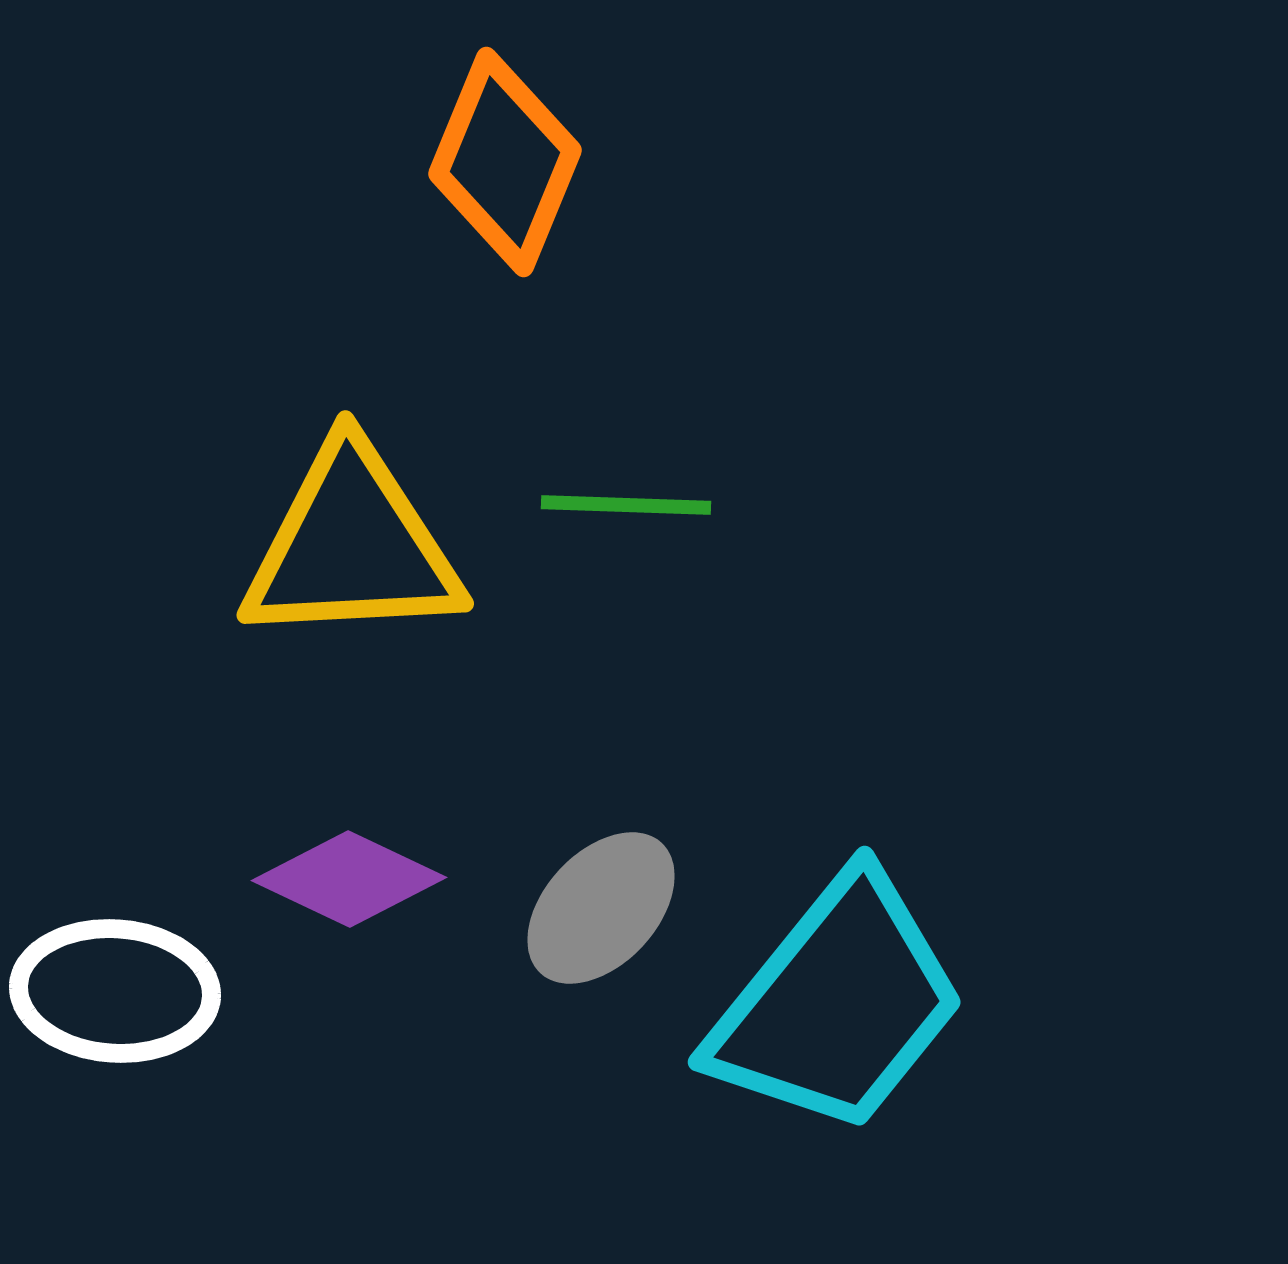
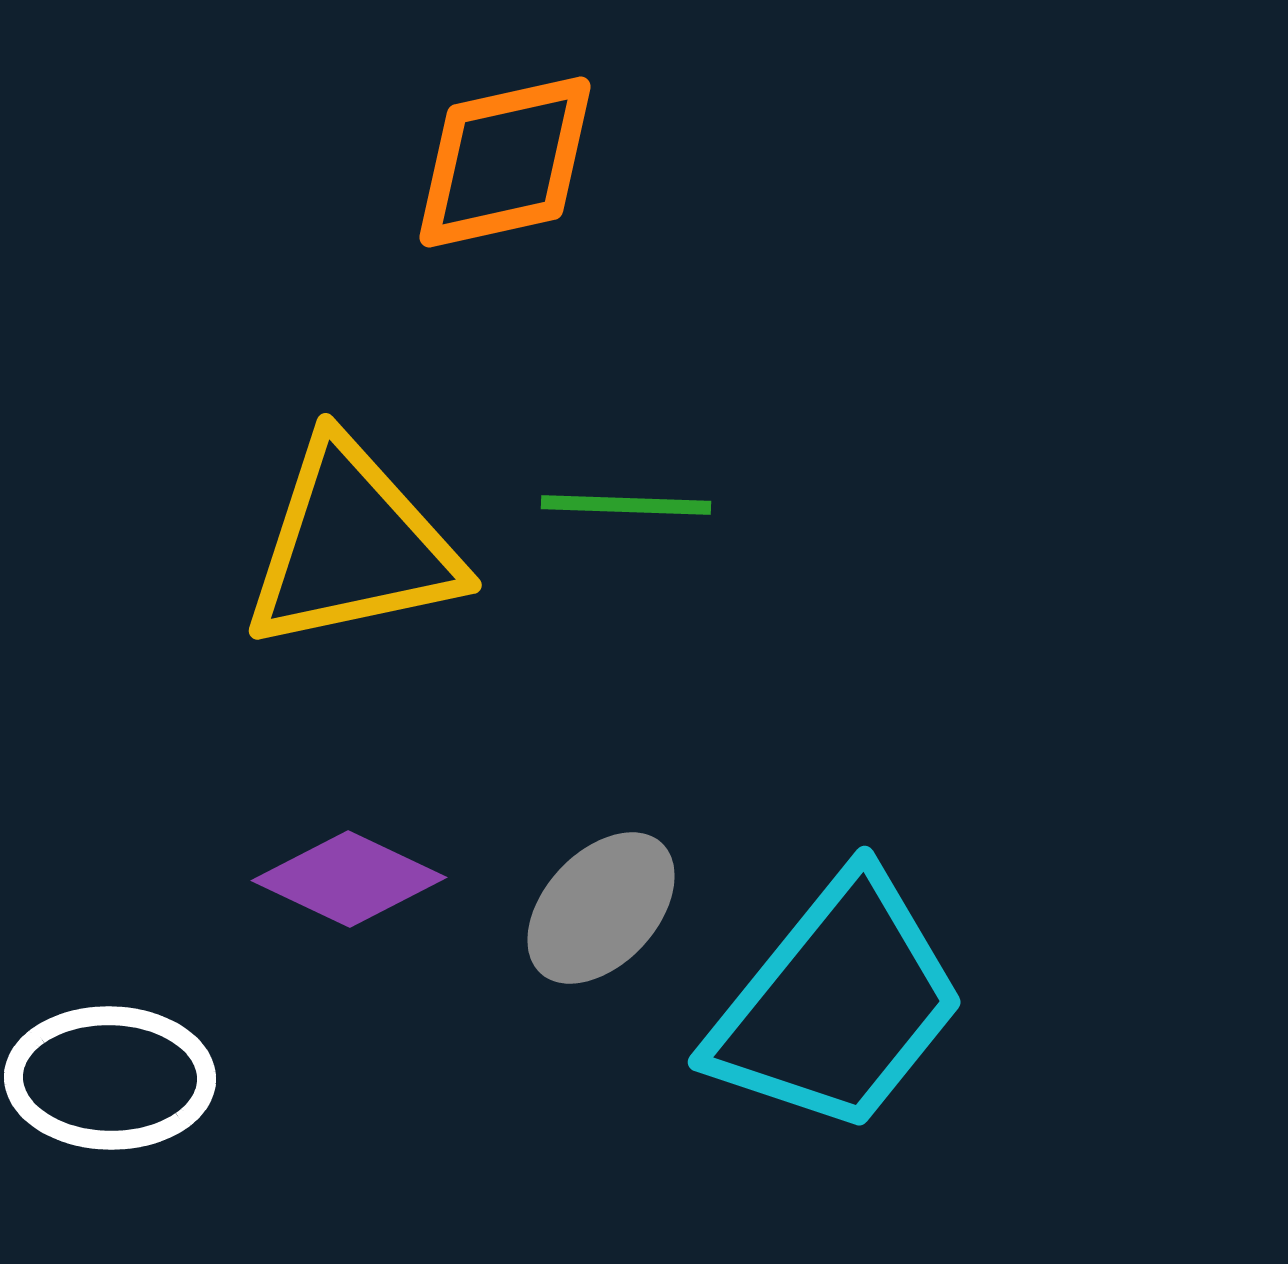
orange diamond: rotated 55 degrees clockwise
yellow triangle: rotated 9 degrees counterclockwise
white ellipse: moved 5 px left, 87 px down; rotated 3 degrees counterclockwise
